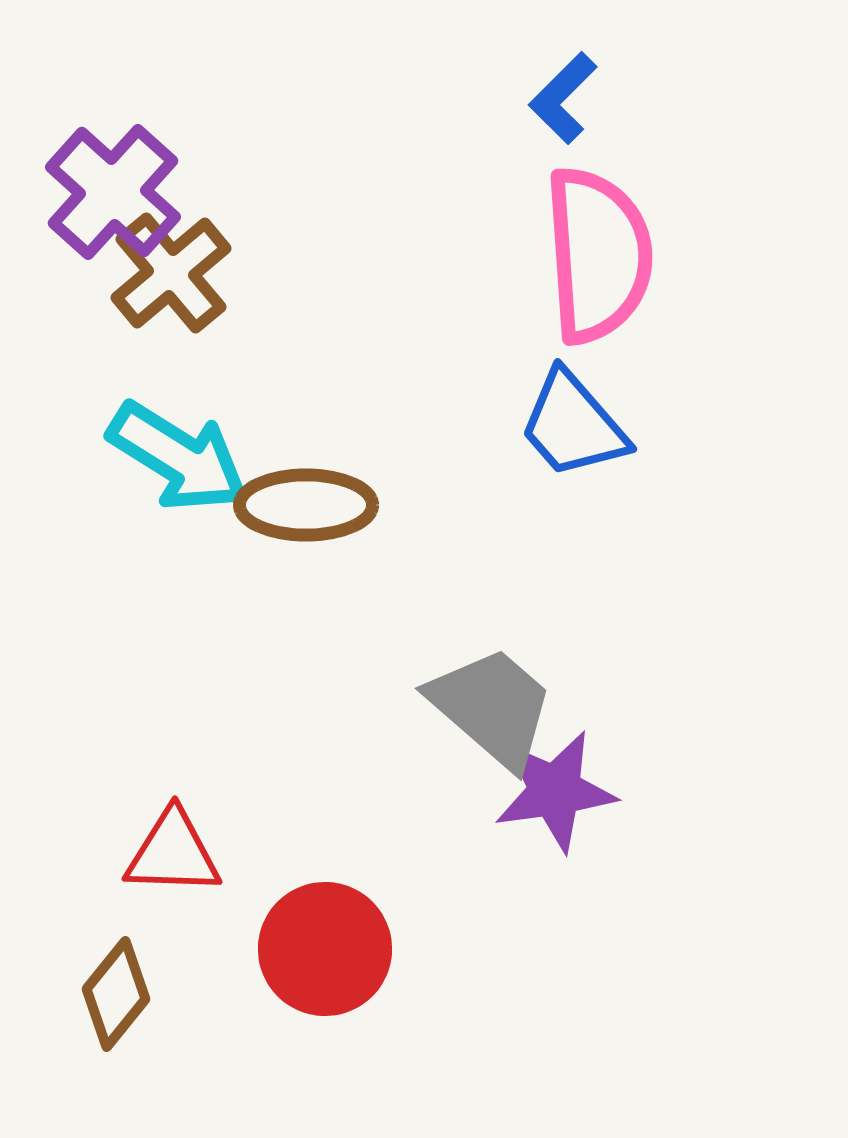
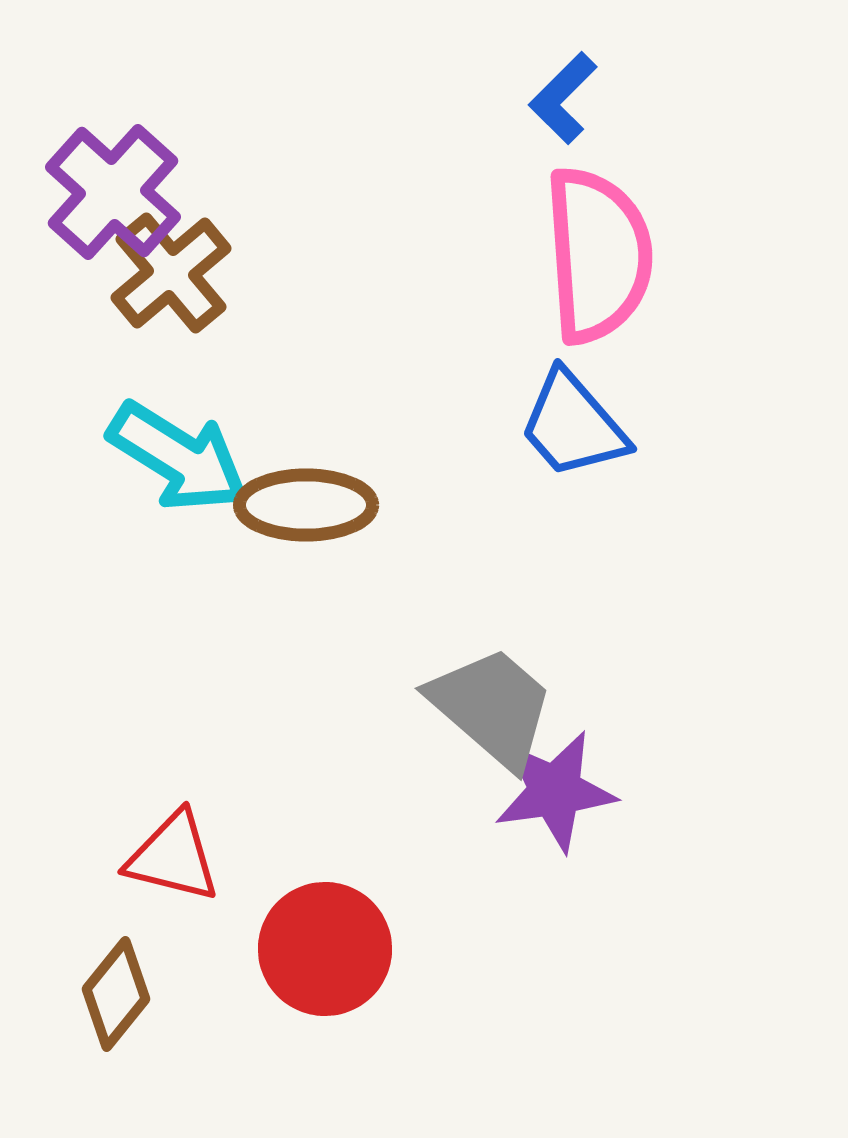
red triangle: moved 4 px down; rotated 12 degrees clockwise
